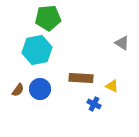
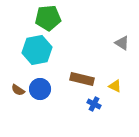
brown rectangle: moved 1 px right, 1 px down; rotated 10 degrees clockwise
yellow triangle: moved 3 px right
brown semicircle: rotated 88 degrees clockwise
